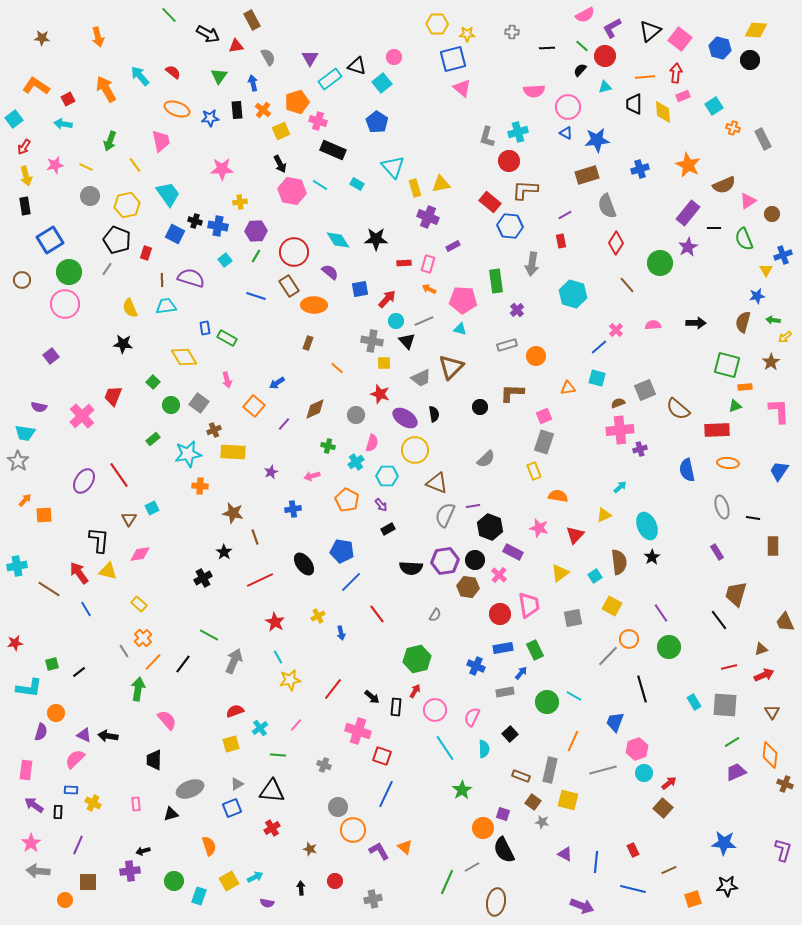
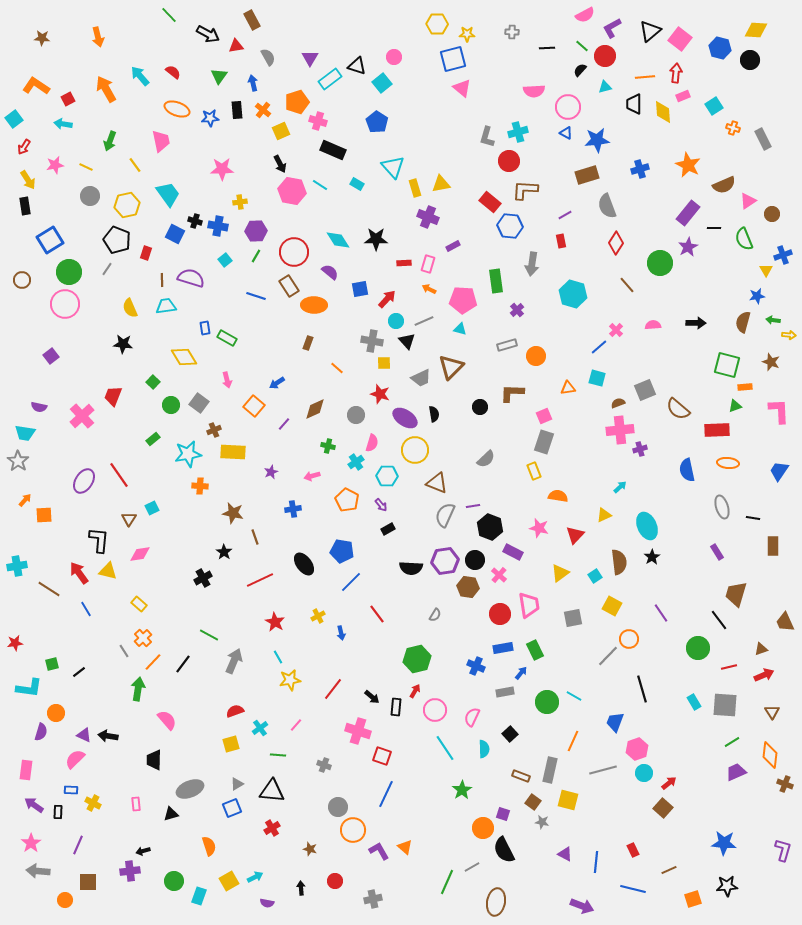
yellow arrow at (26, 176): moved 2 px right, 4 px down; rotated 18 degrees counterclockwise
yellow arrow at (785, 337): moved 4 px right, 2 px up; rotated 136 degrees counterclockwise
brown star at (771, 362): rotated 18 degrees counterclockwise
green circle at (669, 647): moved 29 px right, 1 px down
